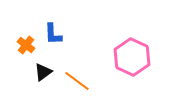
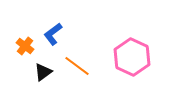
blue L-shape: rotated 55 degrees clockwise
orange cross: moved 1 px left, 1 px down
orange line: moved 15 px up
